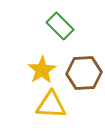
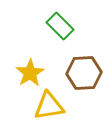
yellow star: moved 12 px left, 3 px down
yellow triangle: moved 2 px left, 1 px down; rotated 12 degrees counterclockwise
